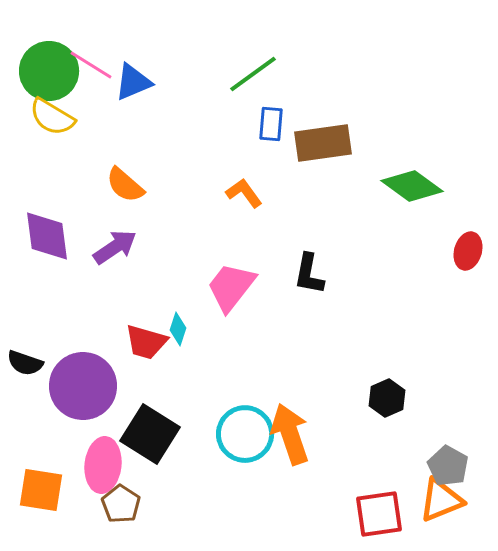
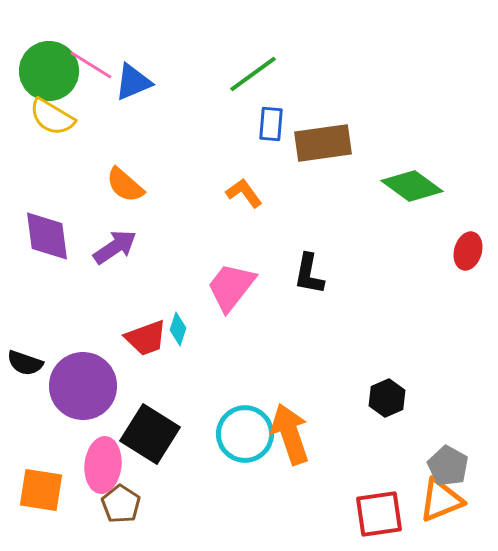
red trapezoid: moved 4 px up; rotated 36 degrees counterclockwise
